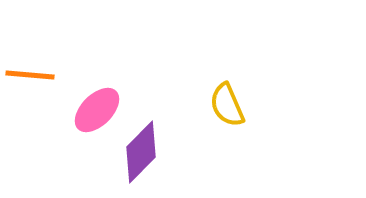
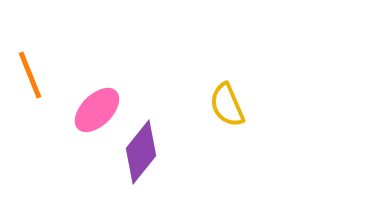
orange line: rotated 63 degrees clockwise
purple diamond: rotated 6 degrees counterclockwise
